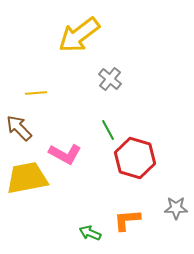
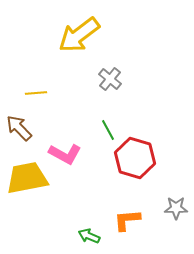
green arrow: moved 1 px left, 3 px down
